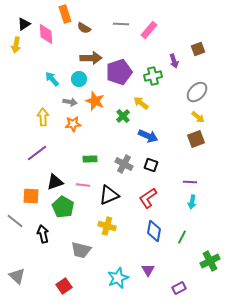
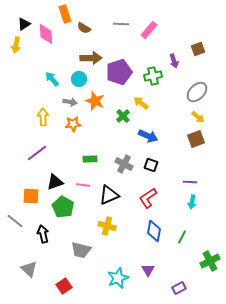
gray triangle at (17, 276): moved 12 px right, 7 px up
